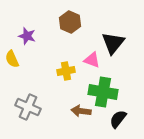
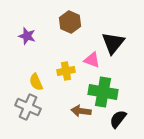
yellow semicircle: moved 24 px right, 23 px down
